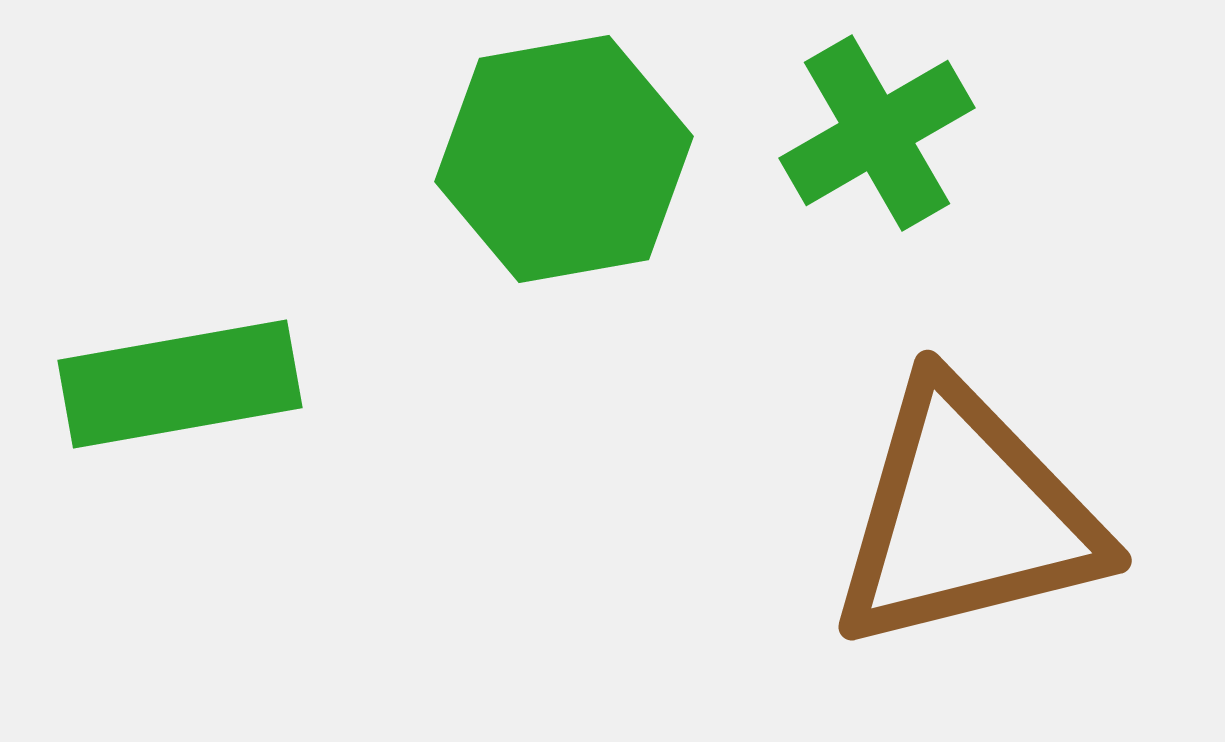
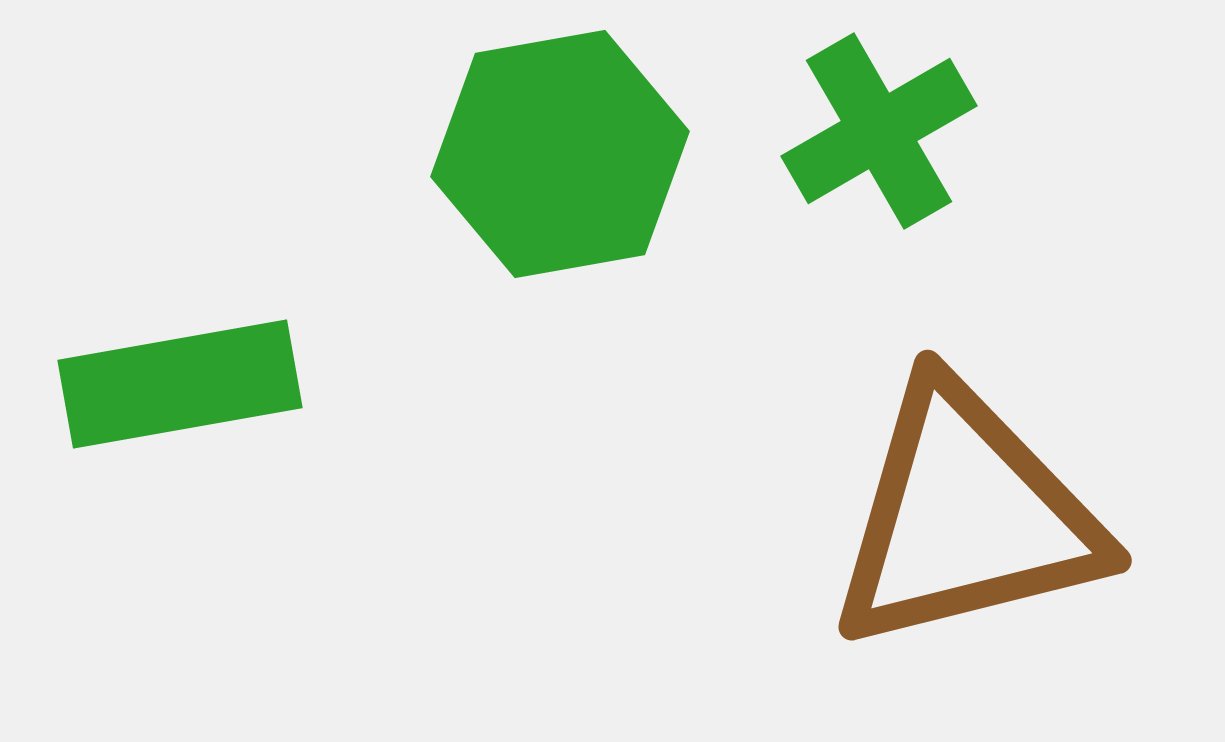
green cross: moved 2 px right, 2 px up
green hexagon: moved 4 px left, 5 px up
